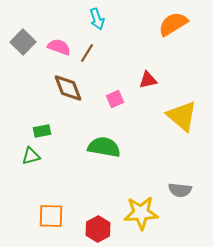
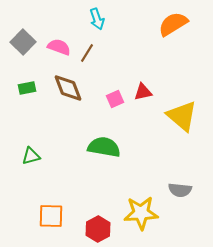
red triangle: moved 5 px left, 12 px down
green rectangle: moved 15 px left, 43 px up
